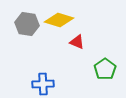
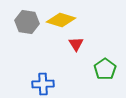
yellow diamond: moved 2 px right
gray hexagon: moved 2 px up
red triangle: moved 1 px left, 2 px down; rotated 35 degrees clockwise
